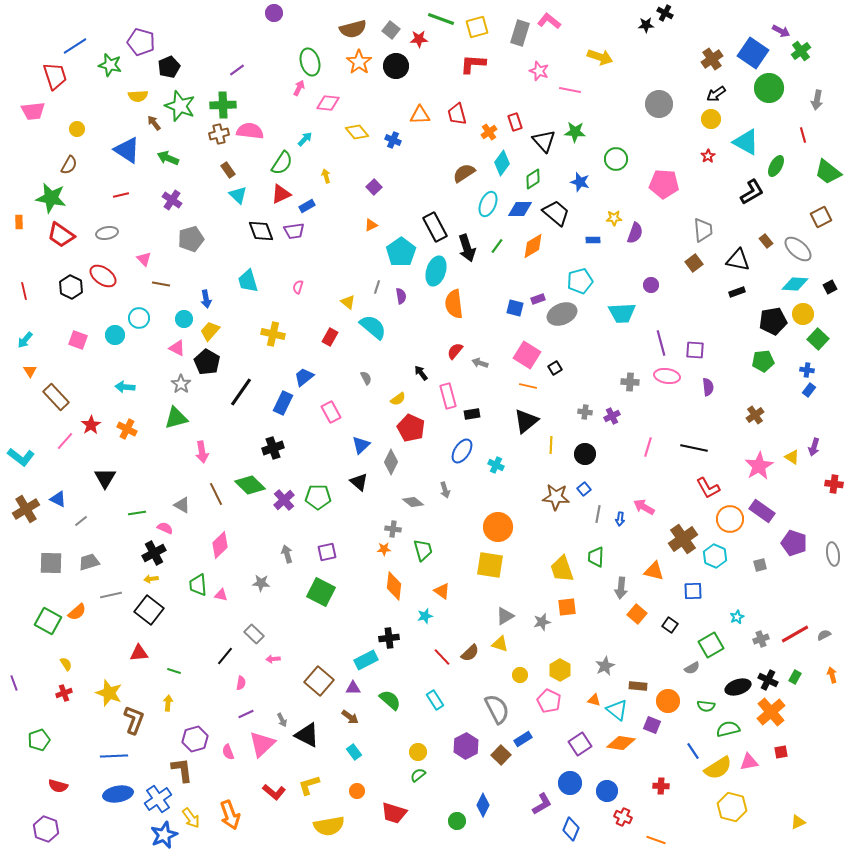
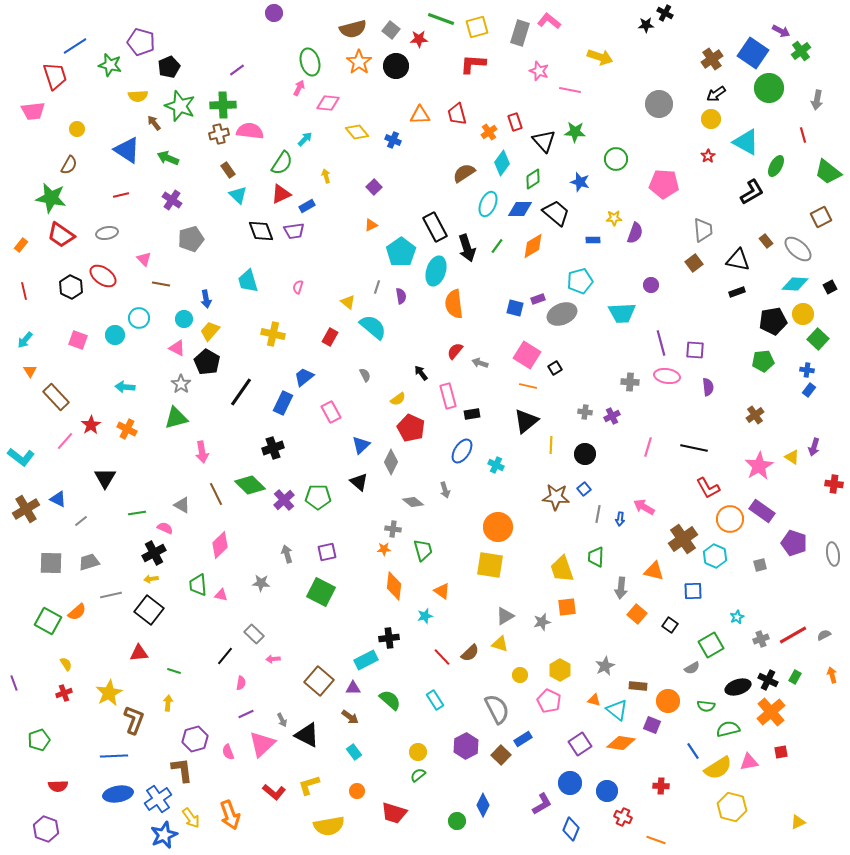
orange rectangle at (19, 222): moved 2 px right, 23 px down; rotated 40 degrees clockwise
gray semicircle at (366, 378): moved 1 px left, 3 px up
red line at (795, 634): moved 2 px left, 1 px down
yellow star at (109, 693): rotated 24 degrees clockwise
red semicircle at (58, 786): rotated 18 degrees counterclockwise
